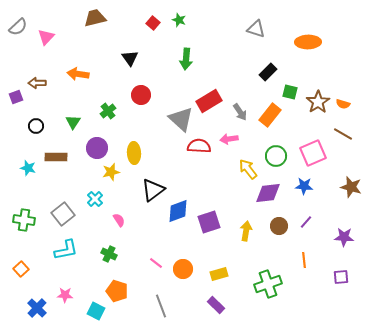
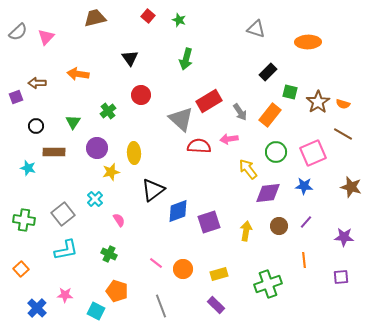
red square at (153, 23): moved 5 px left, 7 px up
gray semicircle at (18, 27): moved 5 px down
green arrow at (186, 59): rotated 10 degrees clockwise
green circle at (276, 156): moved 4 px up
brown rectangle at (56, 157): moved 2 px left, 5 px up
